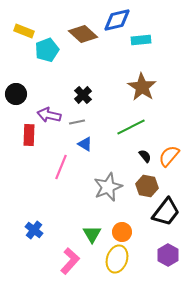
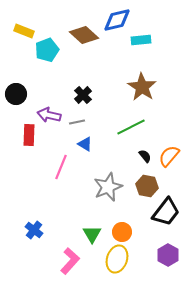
brown diamond: moved 1 px right, 1 px down
